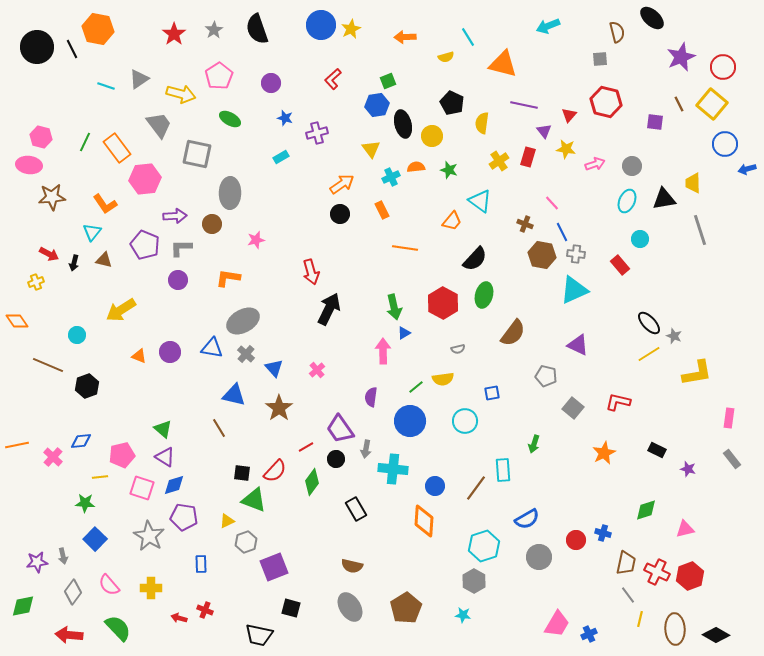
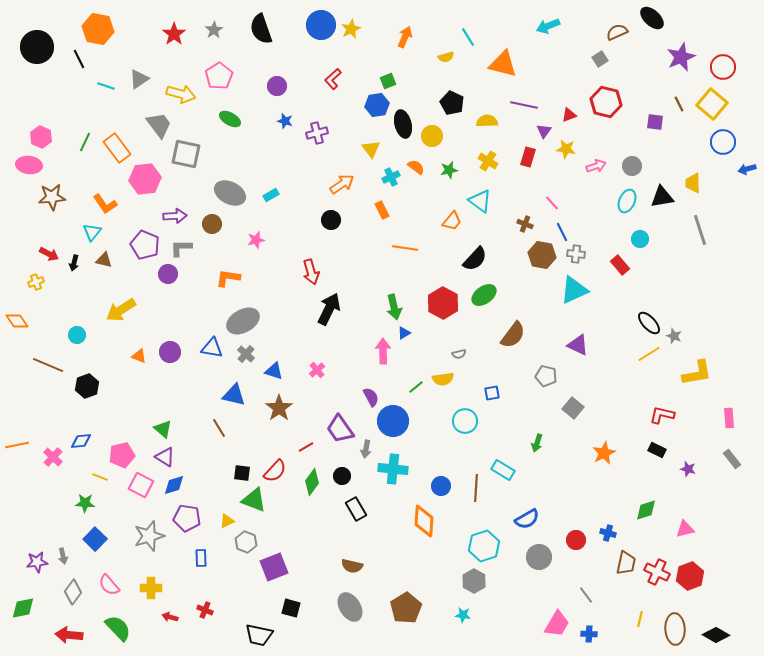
black semicircle at (257, 29): moved 4 px right
brown semicircle at (617, 32): rotated 100 degrees counterclockwise
orange arrow at (405, 37): rotated 115 degrees clockwise
black line at (72, 49): moved 7 px right, 10 px down
gray square at (600, 59): rotated 28 degrees counterclockwise
purple circle at (271, 83): moved 6 px right, 3 px down
red triangle at (569, 115): rotated 28 degrees clockwise
blue star at (285, 118): moved 3 px down
yellow semicircle at (482, 123): moved 5 px right, 2 px up; rotated 80 degrees clockwise
purple triangle at (544, 131): rotated 14 degrees clockwise
pink hexagon at (41, 137): rotated 10 degrees clockwise
blue circle at (725, 144): moved 2 px left, 2 px up
gray square at (197, 154): moved 11 px left
cyan rectangle at (281, 157): moved 10 px left, 38 px down
yellow cross at (499, 161): moved 11 px left; rotated 24 degrees counterclockwise
pink arrow at (595, 164): moved 1 px right, 2 px down
orange semicircle at (416, 167): rotated 42 degrees clockwise
green star at (449, 170): rotated 30 degrees counterclockwise
gray ellipse at (230, 193): rotated 64 degrees counterclockwise
black triangle at (664, 199): moved 2 px left, 2 px up
black circle at (340, 214): moved 9 px left, 6 px down
purple circle at (178, 280): moved 10 px left, 6 px up
green ellipse at (484, 295): rotated 40 degrees clockwise
brown semicircle at (513, 333): moved 2 px down
gray semicircle at (458, 349): moved 1 px right, 5 px down
blue triangle at (274, 368): moved 3 px down; rotated 30 degrees counterclockwise
purple semicircle at (371, 397): rotated 144 degrees clockwise
red L-shape at (618, 402): moved 44 px right, 13 px down
pink rectangle at (729, 418): rotated 12 degrees counterclockwise
blue circle at (410, 421): moved 17 px left
green arrow at (534, 444): moved 3 px right, 1 px up
black circle at (336, 459): moved 6 px right, 17 px down
cyan rectangle at (503, 470): rotated 55 degrees counterclockwise
yellow line at (100, 477): rotated 28 degrees clockwise
blue circle at (435, 486): moved 6 px right
pink square at (142, 488): moved 1 px left, 3 px up; rotated 10 degrees clockwise
brown line at (476, 488): rotated 32 degrees counterclockwise
purple pentagon at (184, 517): moved 3 px right, 1 px down
blue cross at (603, 533): moved 5 px right
gray star at (149, 536): rotated 24 degrees clockwise
gray hexagon at (246, 542): rotated 20 degrees counterclockwise
blue rectangle at (201, 564): moved 6 px up
gray line at (628, 595): moved 42 px left
green diamond at (23, 606): moved 2 px down
red arrow at (179, 618): moved 9 px left, 1 px up
blue cross at (589, 634): rotated 28 degrees clockwise
